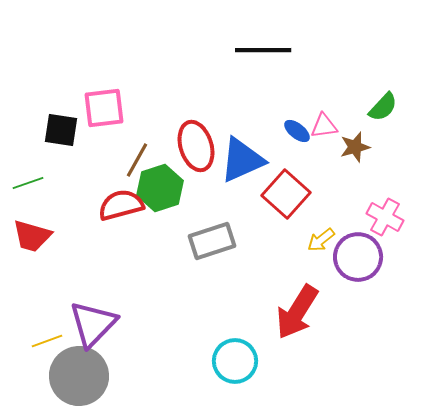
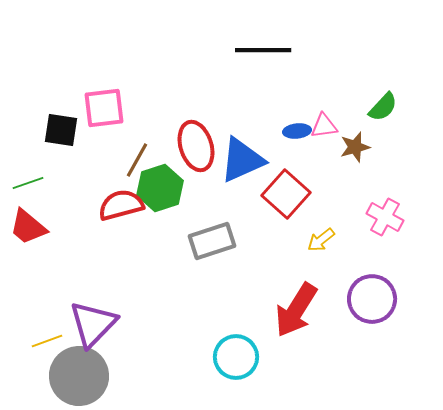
blue ellipse: rotated 44 degrees counterclockwise
red trapezoid: moved 4 px left, 9 px up; rotated 24 degrees clockwise
purple circle: moved 14 px right, 42 px down
red arrow: moved 1 px left, 2 px up
cyan circle: moved 1 px right, 4 px up
